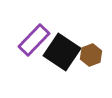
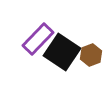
purple rectangle: moved 4 px right, 1 px up
